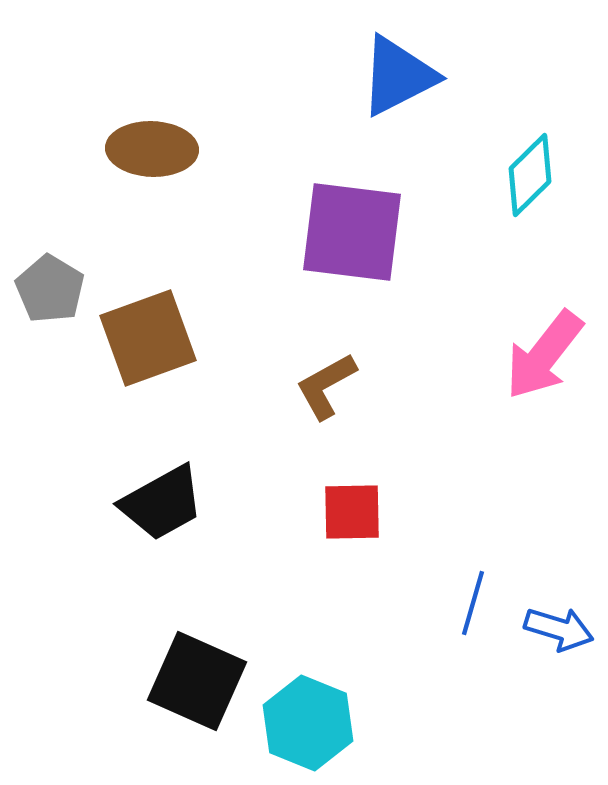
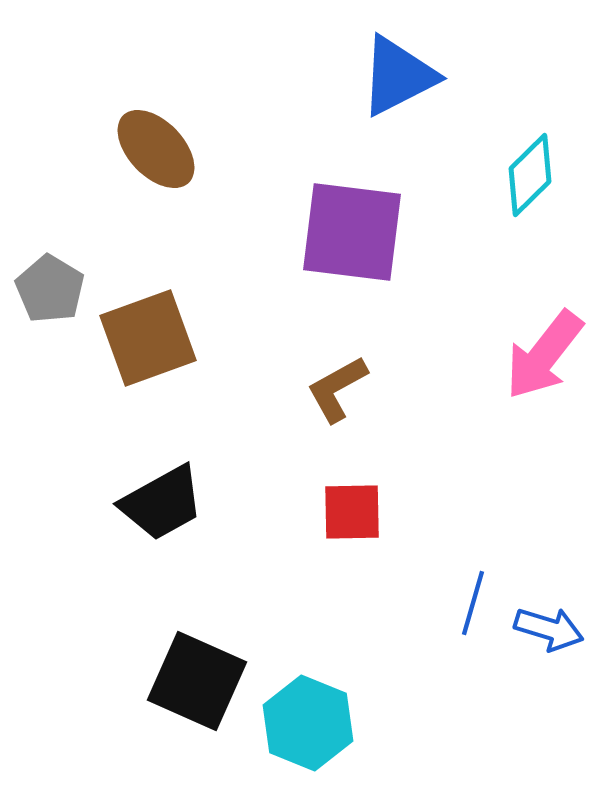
brown ellipse: moved 4 px right; rotated 44 degrees clockwise
brown L-shape: moved 11 px right, 3 px down
blue arrow: moved 10 px left
